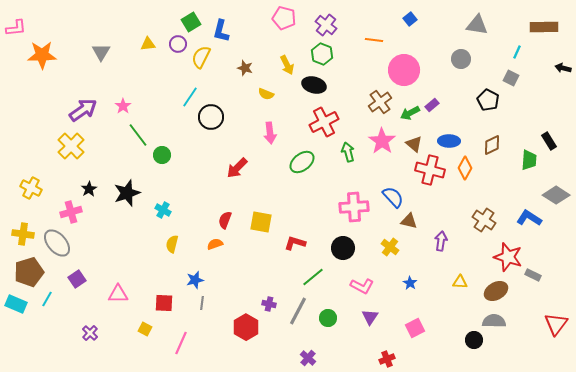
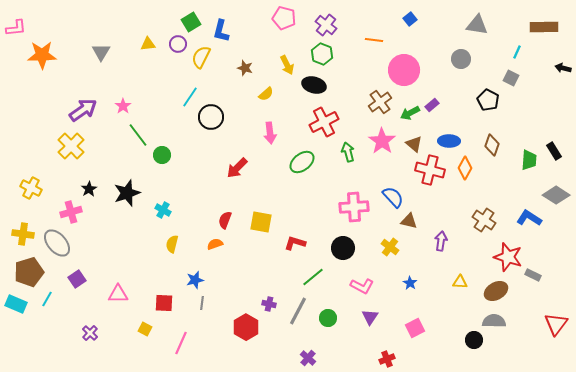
yellow semicircle at (266, 94): rotated 63 degrees counterclockwise
black rectangle at (549, 141): moved 5 px right, 10 px down
brown diamond at (492, 145): rotated 45 degrees counterclockwise
